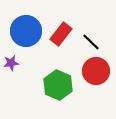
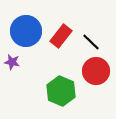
red rectangle: moved 2 px down
purple star: moved 1 px right, 1 px up; rotated 21 degrees clockwise
green hexagon: moved 3 px right, 6 px down
